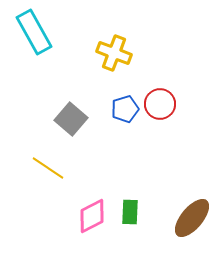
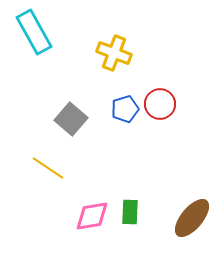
pink diamond: rotated 18 degrees clockwise
